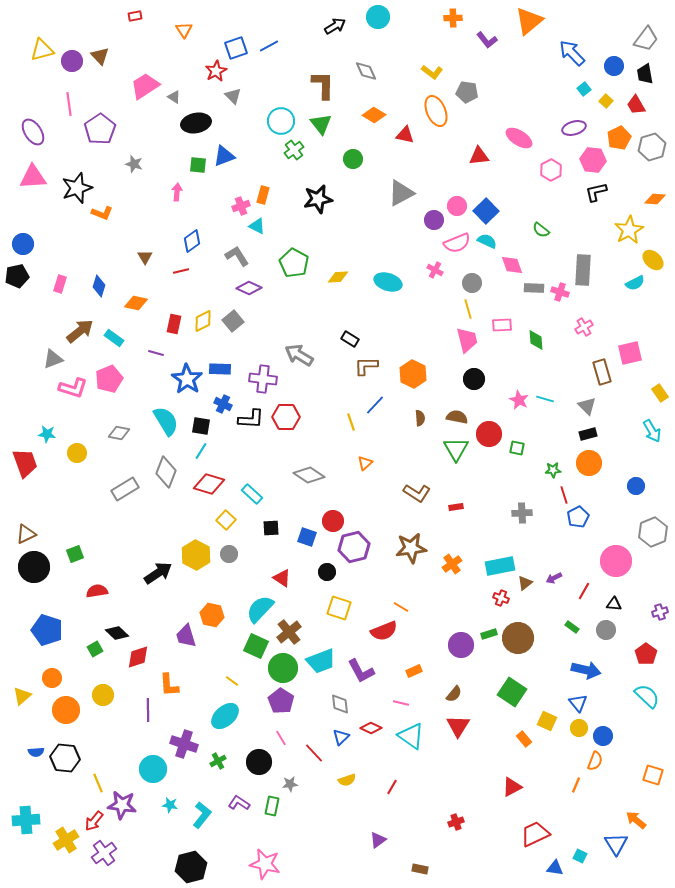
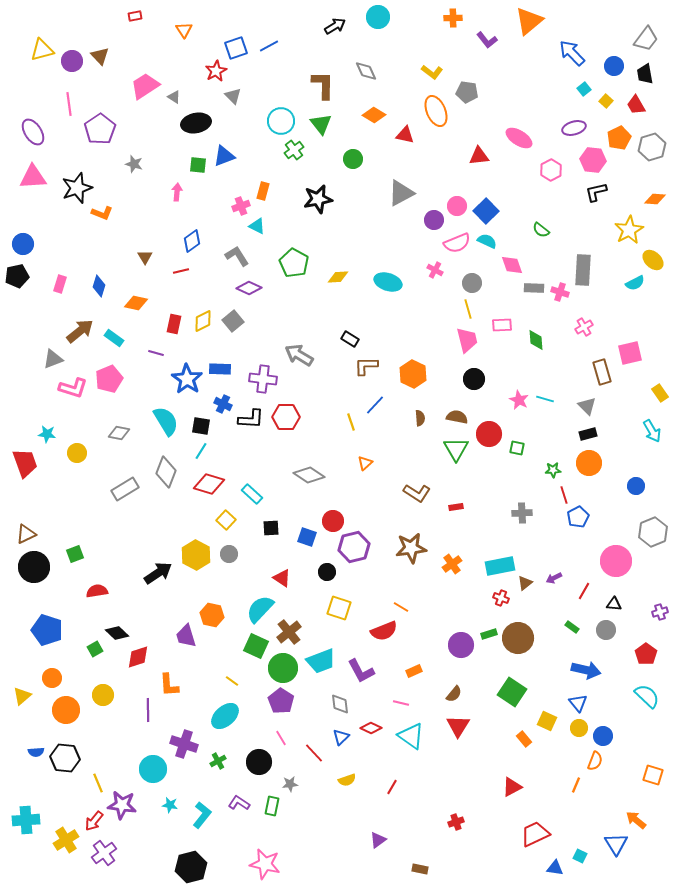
orange rectangle at (263, 195): moved 4 px up
